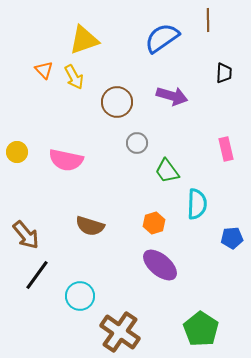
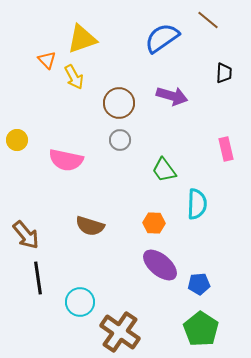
brown line: rotated 50 degrees counterclockwise
yellow triangle: moved 2 px left, 1 px up
orange triangle: moved 3 px right, 10 px up
brown circle: moved 2 px right, 1 px down
gray circle: moved 17 px left, 3 px up
yellow circle: moved 12 px up
green trapezoid: moved 3 px left, 1 px up
orange hexagon: rotated 20 degrees clockwise
blue pentagon: moved 33 px left, 46 px down
black line: moved 1 px right, 3 px down; rotated 44 degrees counterclockwise
cyan circle: moved 6 px down
